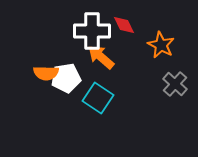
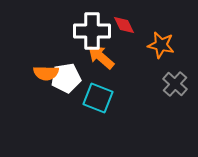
orange star: rotated 16 degrees counterclockwise
cyan square: rotated 12 degrees counterclockwise
